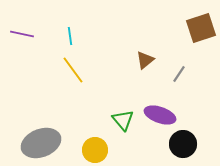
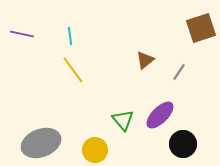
gray line: moved 2 px up
purple ellipse: rotated 64 degrees counterclockwise
